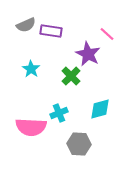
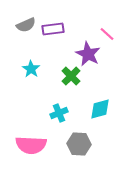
purple rectangle: moved 2 px right, 2 px up; rotated 15 degrees counterclockwise
pink semicircle: moved 18 px down
